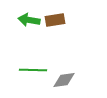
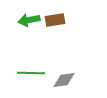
green arrow: rotated 20 degrees counterclockwise
green line: moved 2 px left, 3 px down
